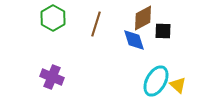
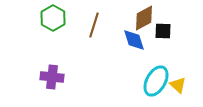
brown diamond: moved 1 px right
brown line: moved 2 px left, 1 px down
purple cross: rotated 15 degrees counterclockwise
